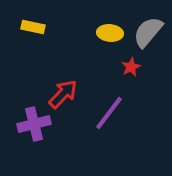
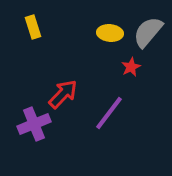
yellow rectangle: rotated 60 degrees clockwise
purple cross: rotated 8 degrees counterclockwise
